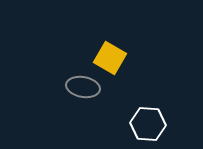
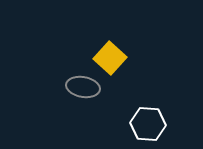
yellow square: rotated 12 degrees clockwise
